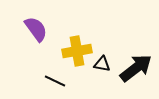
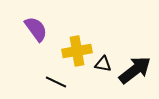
black triangle: moved 1 px right
black arrow: moved 1 px left, 2 px down
black line: moved 1 px right, 1 px down
